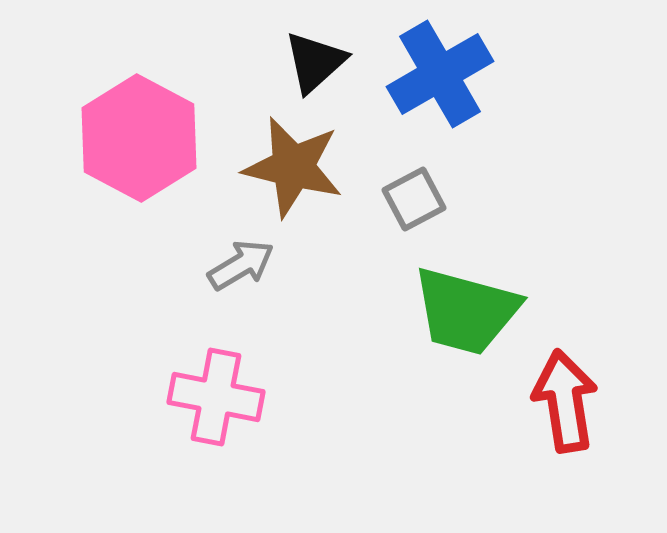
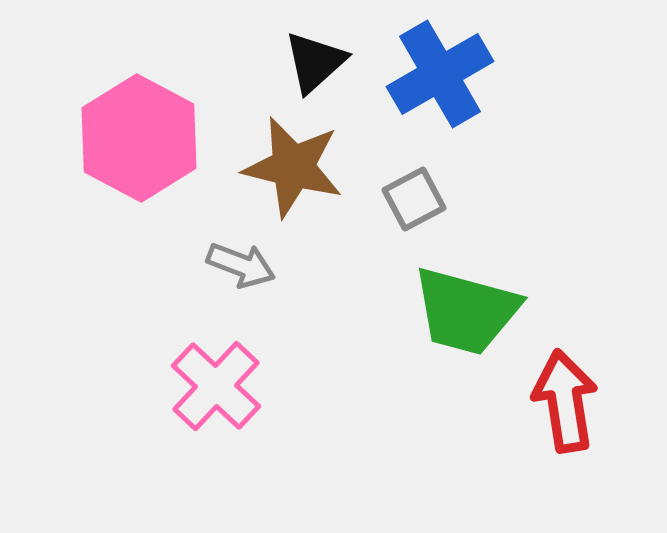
gray arrow: rotated 52 degrees clockwise
pink cross: moved 11 px up; rotated 32 degrees clockwise
